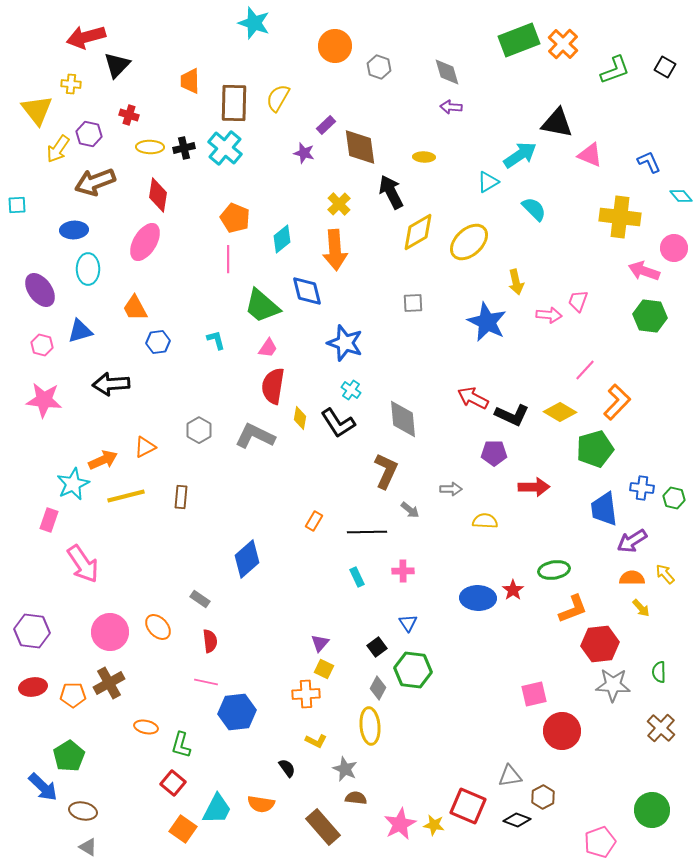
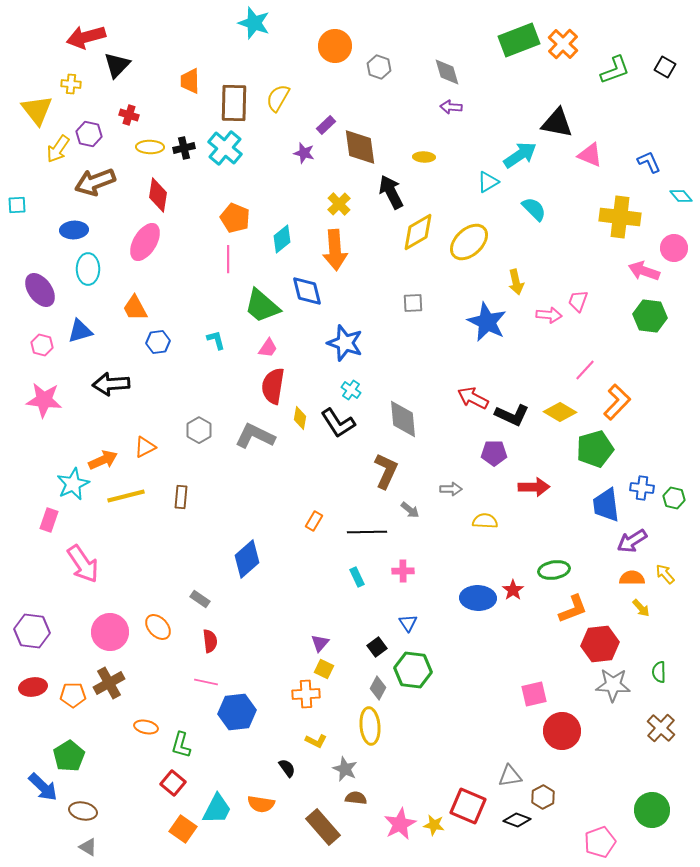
blue trapezoid at (604, 509): moved 2 px right, 4 px up
